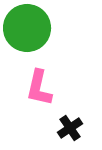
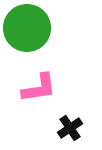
pink L-shape: rotated 111 degrees counterclockwise
